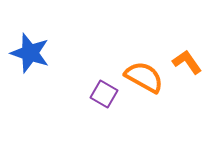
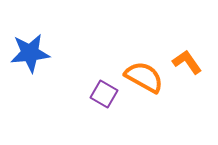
blue star: rotated 24 degrees counterclockwise
